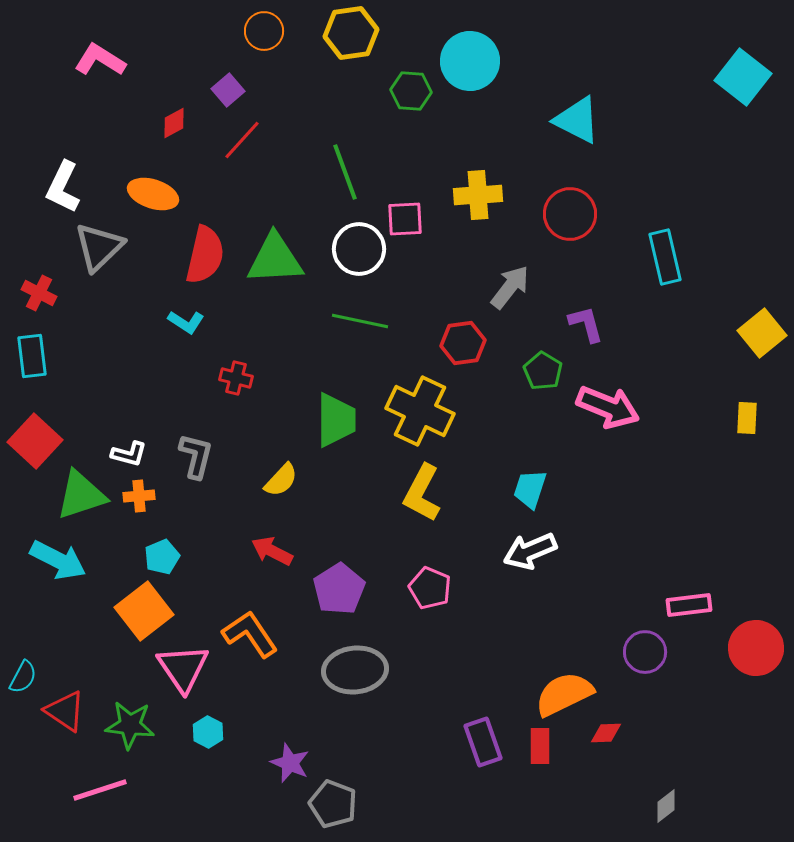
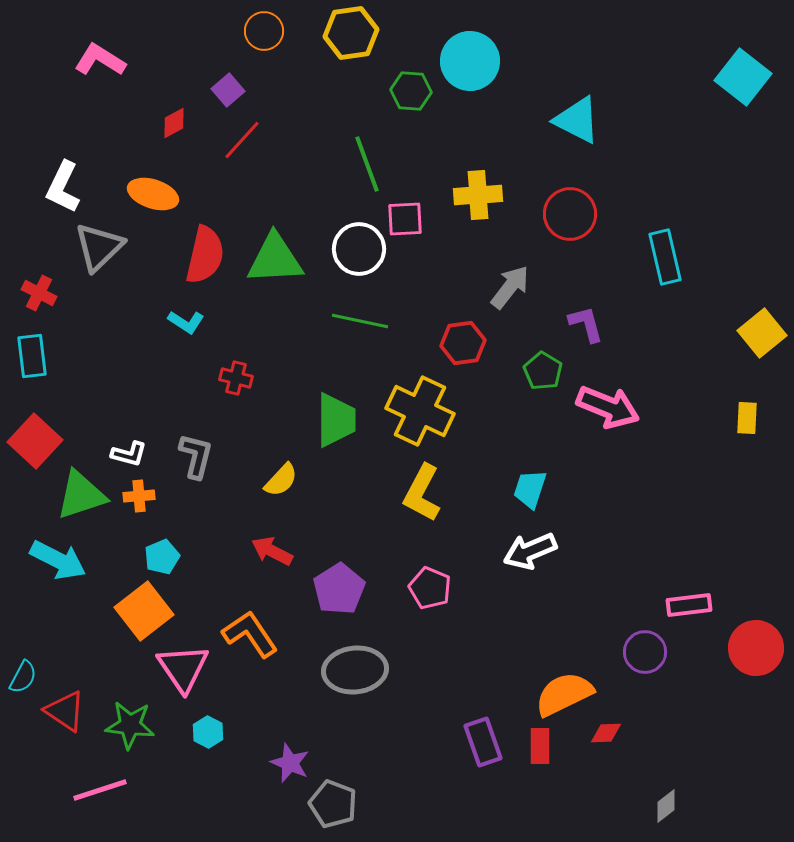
green line at (345, 172): moved 22 px right, 8 px up
